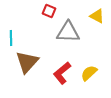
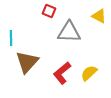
yellow triangle: moved 2 px right
gray triangle: moved 1 px right
